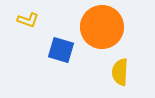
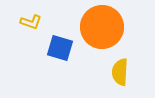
yellow L-shape: moved 3 px right, 2 px down
blue square: moved 1 px left, 2 px up
